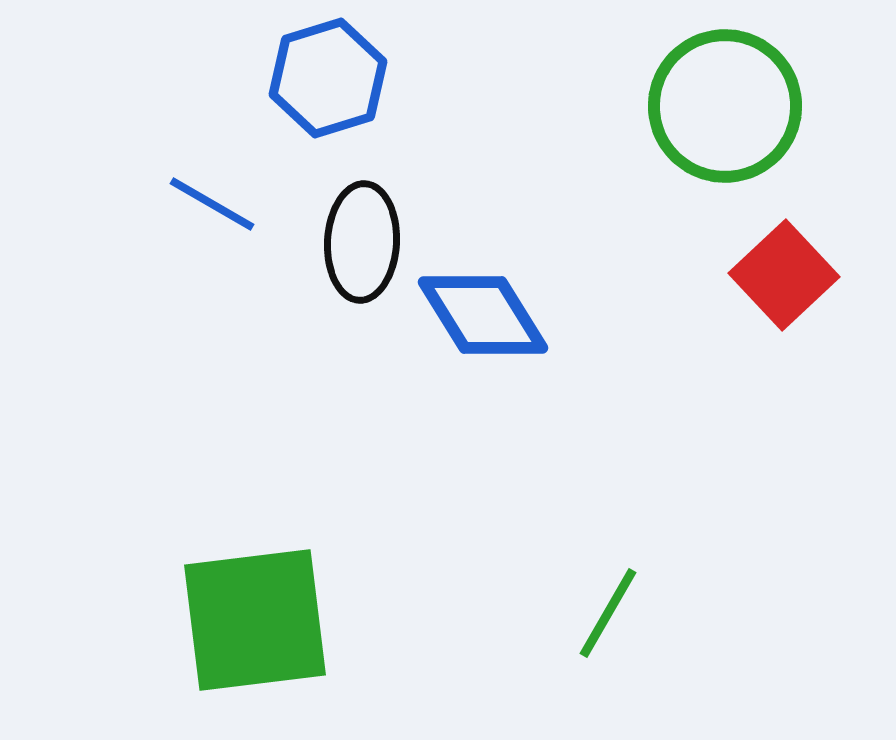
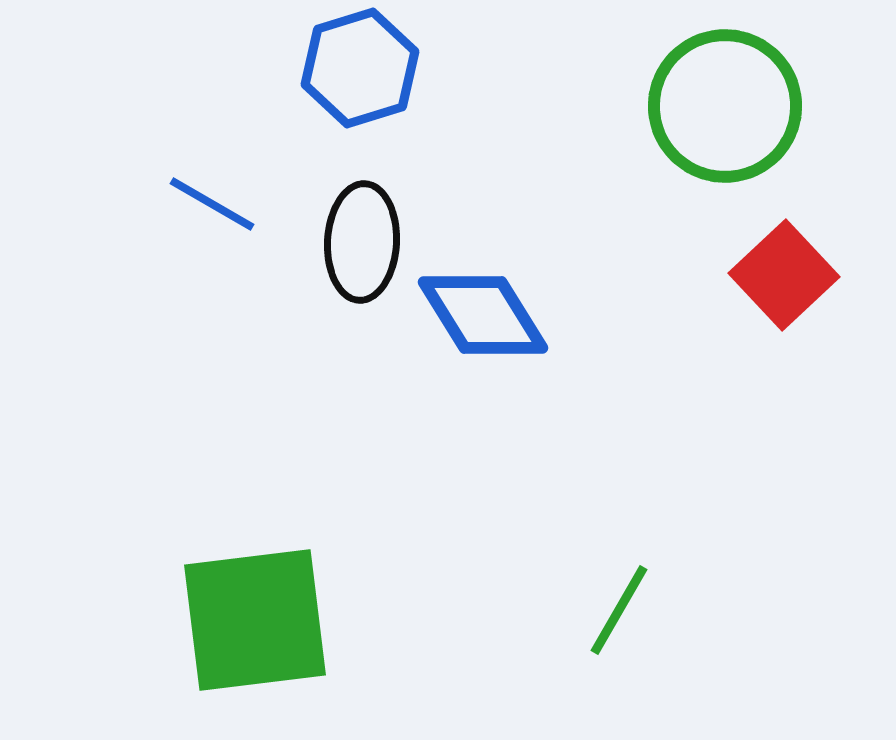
blue hexagon: moved 32 px right, 10 px up
green line: moved 11 px right, 3 px up
